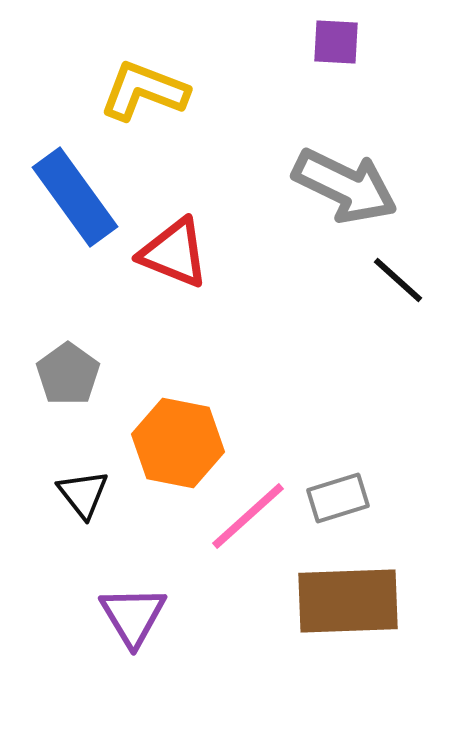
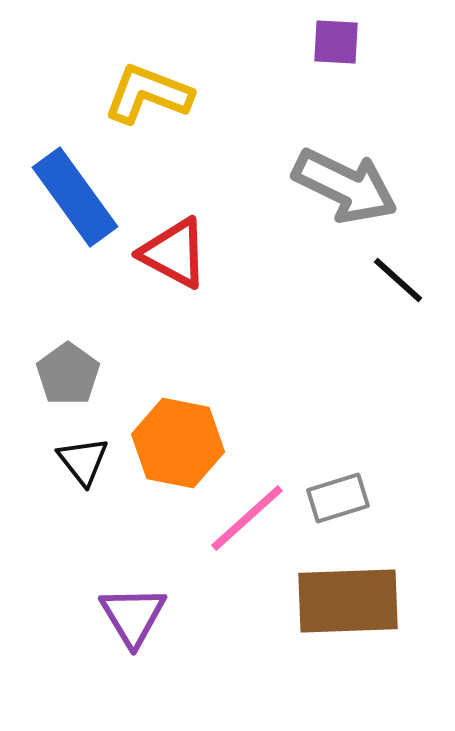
yellow L-shape: moved 4 px right, 3 px down
red triangle: rotated 6 degrees clockwise
black triangle: moved 33 px up
pink line: moved 1 px left, 2 px down
